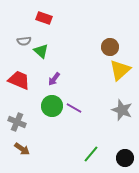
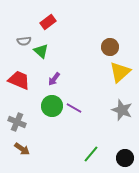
red rectangle: moved 4 px right, 4 px down; rotated 56 degrees counterclockwise
yellow triangle: moved 2 px down
